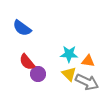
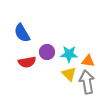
blue semicircle: moved 5 px down; rotated 24 degrees clockwise
red semicircle: rotated 60 degrees counterclockwise
purple circle: moved 9 px right, 22 px up
gray arrow: rotated 125 degrees counterclockwise
